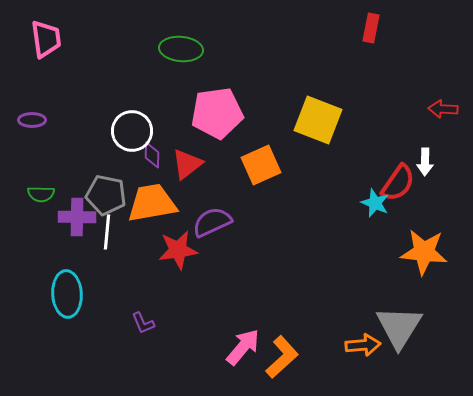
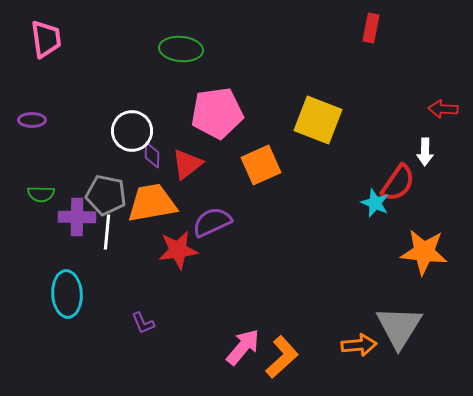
white arrow: moved 10 px up
orange arrow: moved 4 px left
